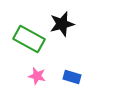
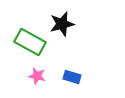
green rectangle: moved 1 px right, 3 px down
